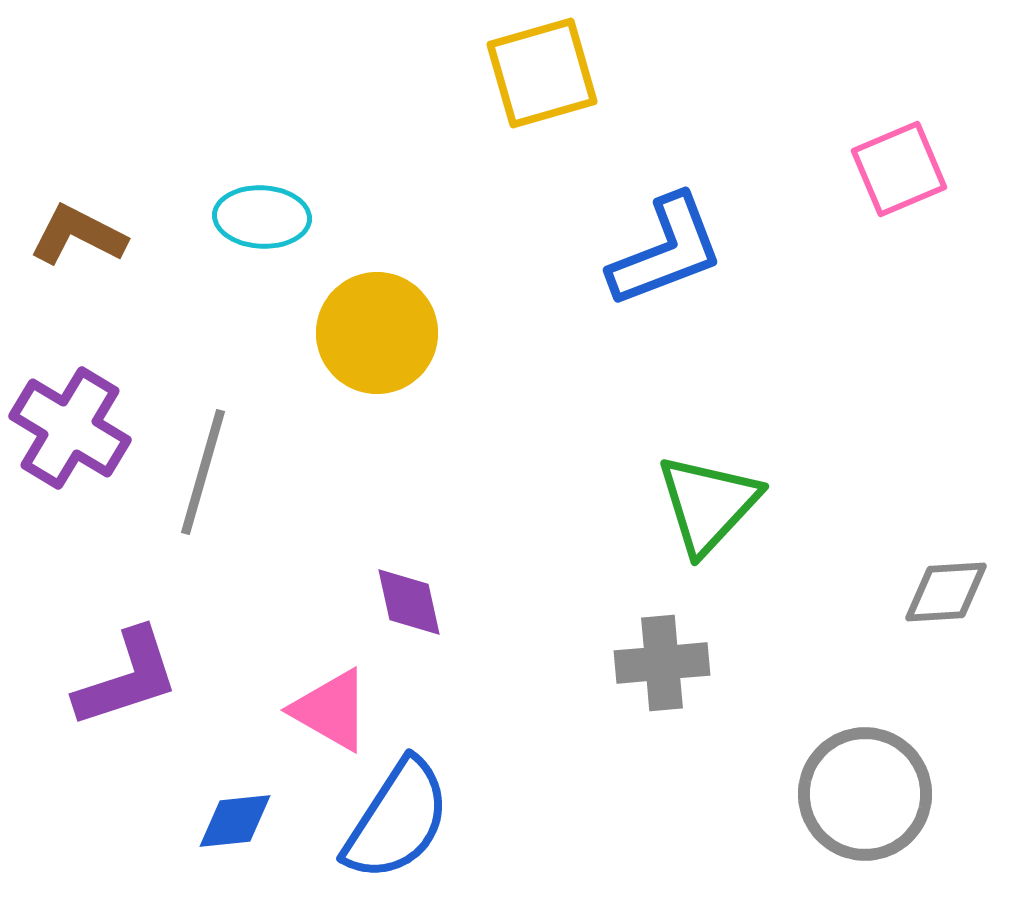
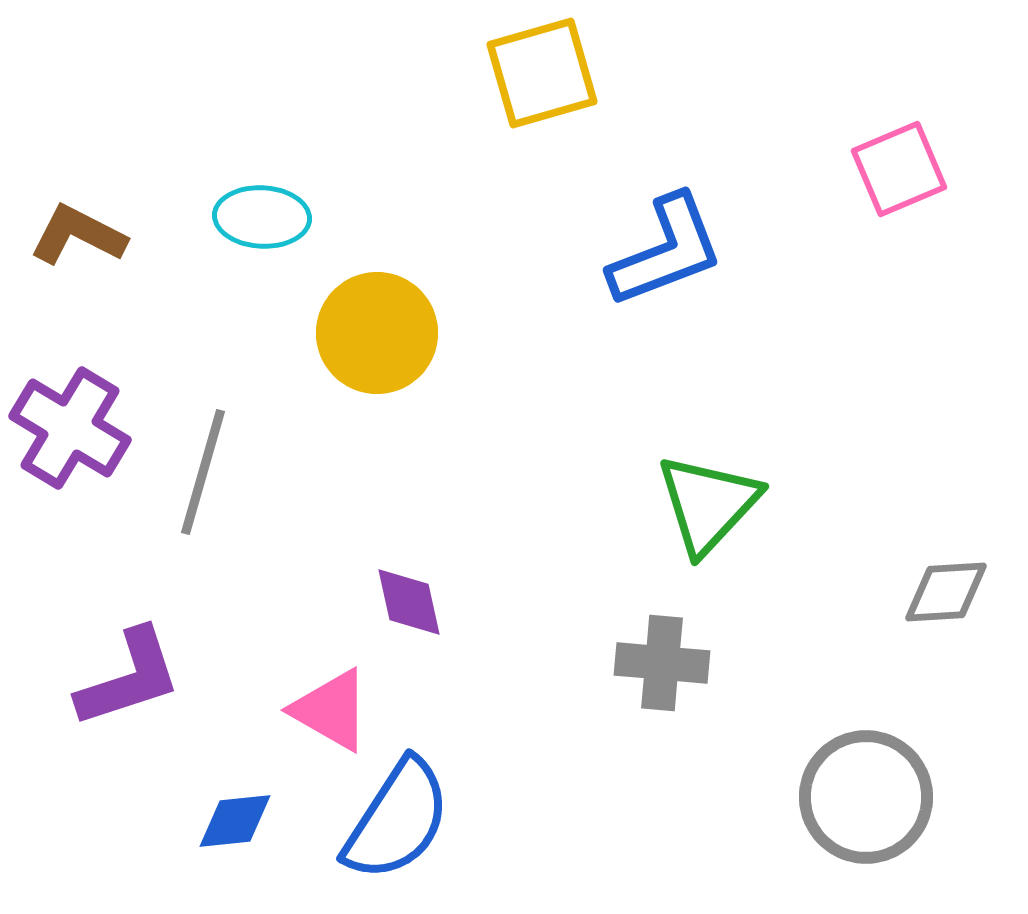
gray cross: rotated 10 degrees clockwise
purple L-shape: moved 2 px right
gray circle: moved 1 px right, 3 px down
